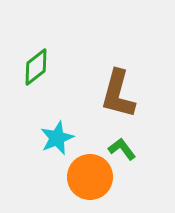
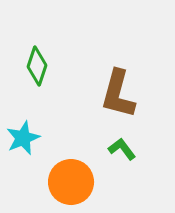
green diamond: moved 1 px right, 1 px up; rotated 33 degrees counterclockwise
cyan star: moved 34 px left
orange circle: moved 19 px left, 5 px down
